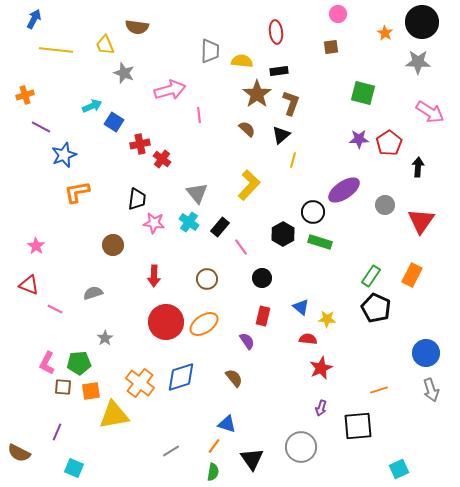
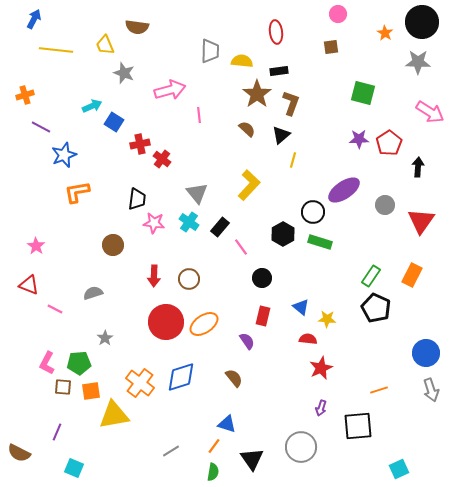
brown circle at (207, 279): moved 18 px left
